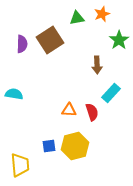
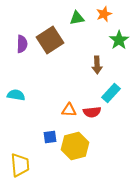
orange star: moved 2 px right
cyan semicircle: moved 2 px right, 1 px down
red semicircle: rotated 102 degrees clockwise
blue square: moved 1 px right, 9 px up
